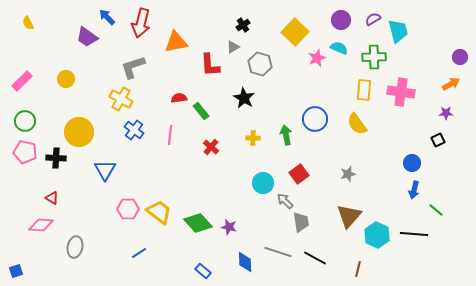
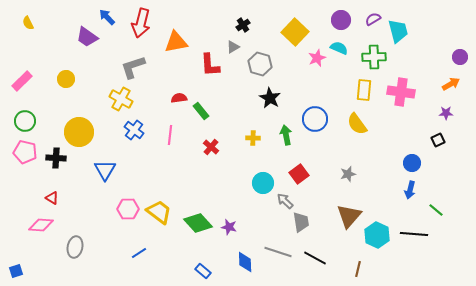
black star at (244, 98): moved 26 px right
blue arrow at (414, 190): moved 4 px left
